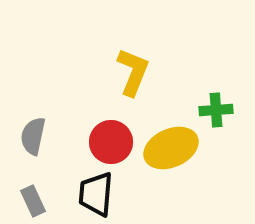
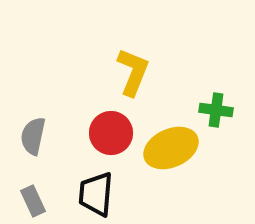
green cross: rotated 12 degrees clockwise
red circle: moved 9 px up
